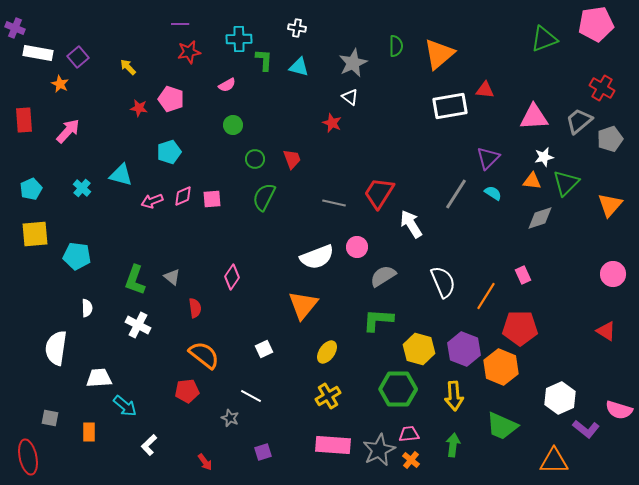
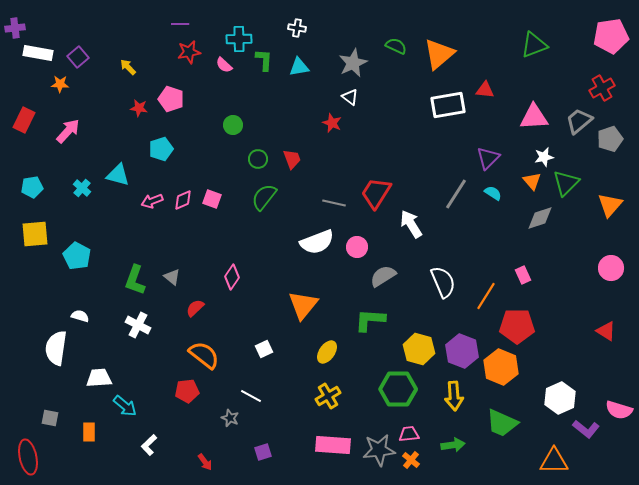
pink pentagon at (596, 24): moved 15 px right, 12 px down
purple cross at (15, 28): rotated 30 degrees counterclockwise
green triangle at (544, 39): moved 10 px left, 6 px down
green semicircle at (396, 46): rotated 65 degrees counterclockwise
cyan triangle at (299, 67): rotated 25 degrees counterclockwise
orange star at (60, 84): rotated 24 degrees counterclockwise
pink semicircle at (227, 85): moved 3 px left, 20 px up; rotated 72 degrees clockwise
red cross at (602, 88): rotated 30 degrees clockwise
white rectangle at (450, 106): moved 2 px left, 1 px up
red rectangle at (24, 120): rotated 30 degrees clockwise
cyan pentagon at (169, 152): moved 8 px left, 3 px up
green circle at (255, 159): moved 3 px right
cyan triangle at (121, 175): moved 3 px left
orange triangle at (532, 181): rotated 42 degrees clockwise
cyan pentagon at (31, 189): moved 1 px right, 2 px up; rotated 15 degrees clockwise
red trapezoid at (379, 193): moved 3 px left
pink diamond at (183, 196): moved 4 px down
green semicircle at (264, 197): rotated 12 degrees clockwise
pink square at (212, 199): rotated 24 degrees clockwise
cyan pentagon at (77, 256): rotated 20 degrees clockwise
white semicircle at (317, 257): moved 15 px up
pink circle at (613, 274): moved 2 px left, 6 px up
white semicircle at (87, 308): moved 7 px left, 8 px down; rotated 72 degrees counterclockwise
red semicircle at (195, 308): rotated 126 degrees counterclockwise
green L-shape at (378, 320): moved 8 px left
red pentagon at (520, 328): moved 3 px left, 2 px up
purple hexagon at (464, 349): moved 2 px left, 2 px down
green trapezoid at (502, 426): moved 3 px up
green arrow at (453, 445): rotated 75 degrees clockwise
gray star at (379, 450): rotated 20 degrees clockwise
